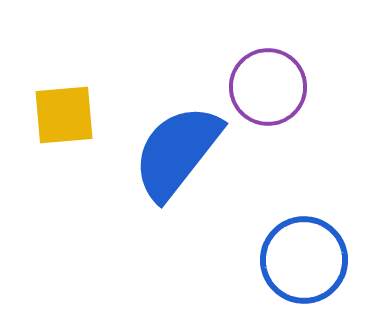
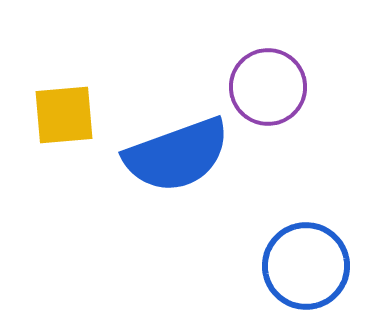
blue semicircle: moved 3 px down; rotated 148 degrees counterclockwise
blue circle: moved 2 px right, 6 px down
